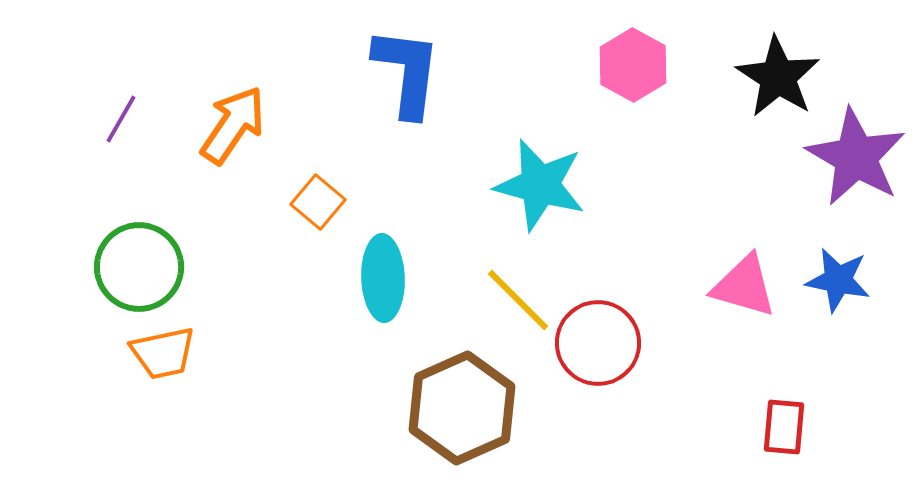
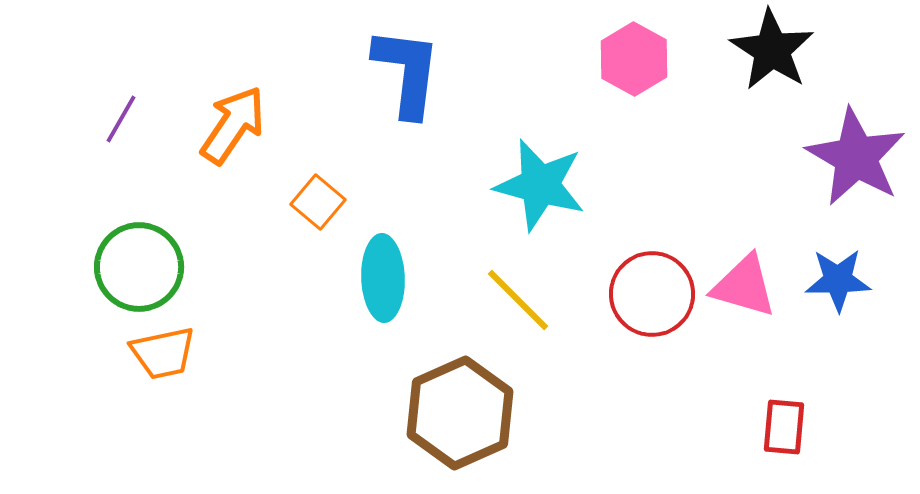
pink hexagon: moved 1 px right, 6 px up
black star: moved 6 px left, 27 px up
blue star: rotated 12 degrees counterclockwise
red circle: moved 54 px right, 49 px up
brown hexagon: moved 2 px left, 5 px down
